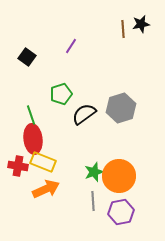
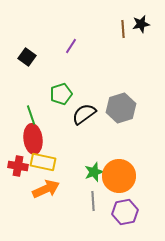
yellow rectangle: rotated 10 degrees counterclockwise
purple hexagon: moved 4 px right
